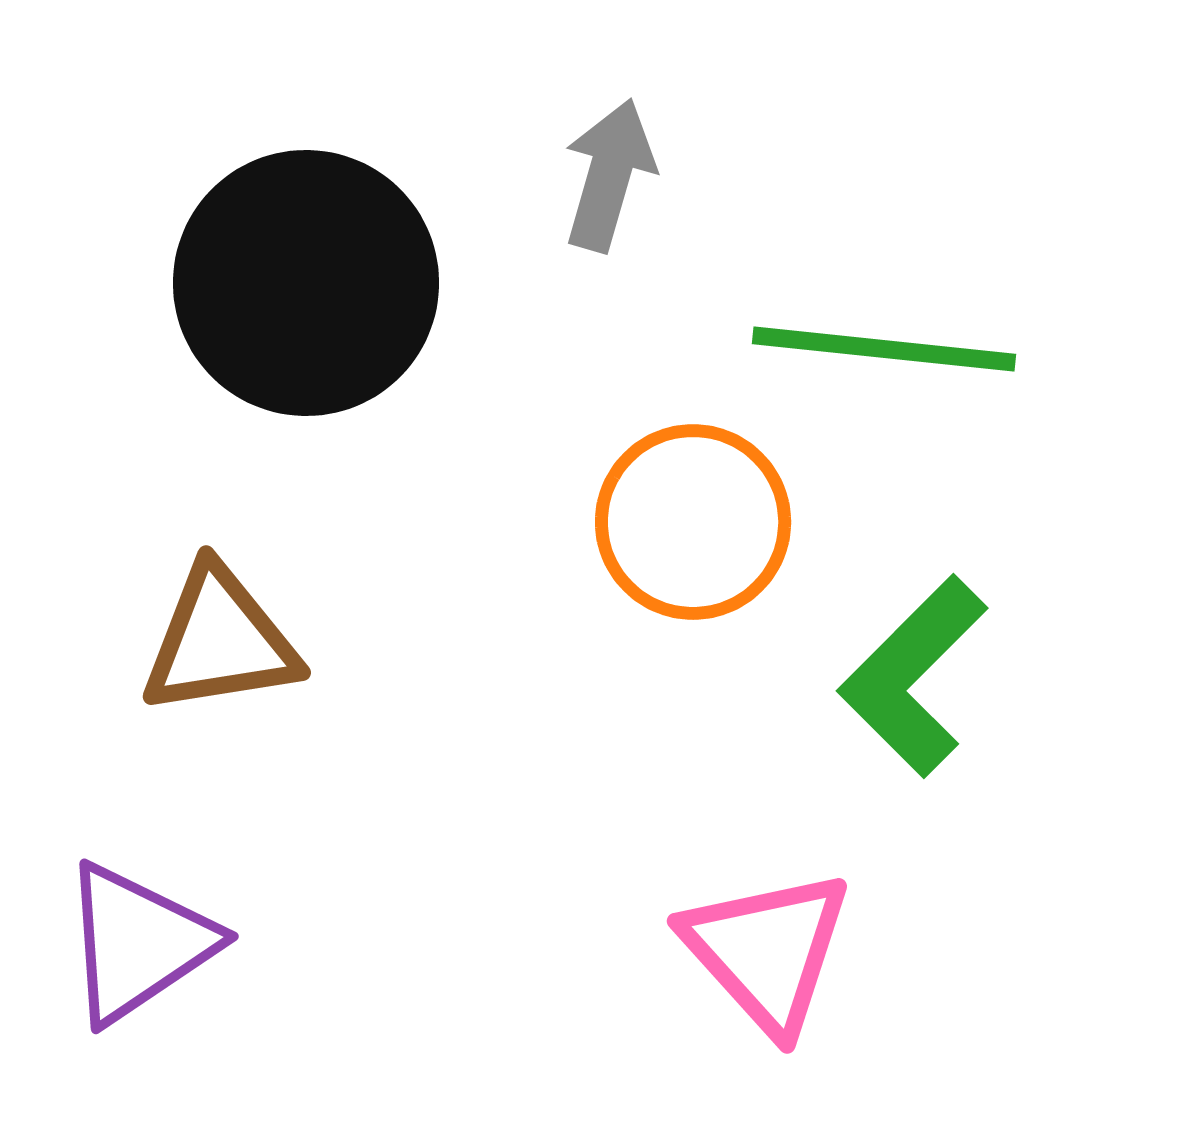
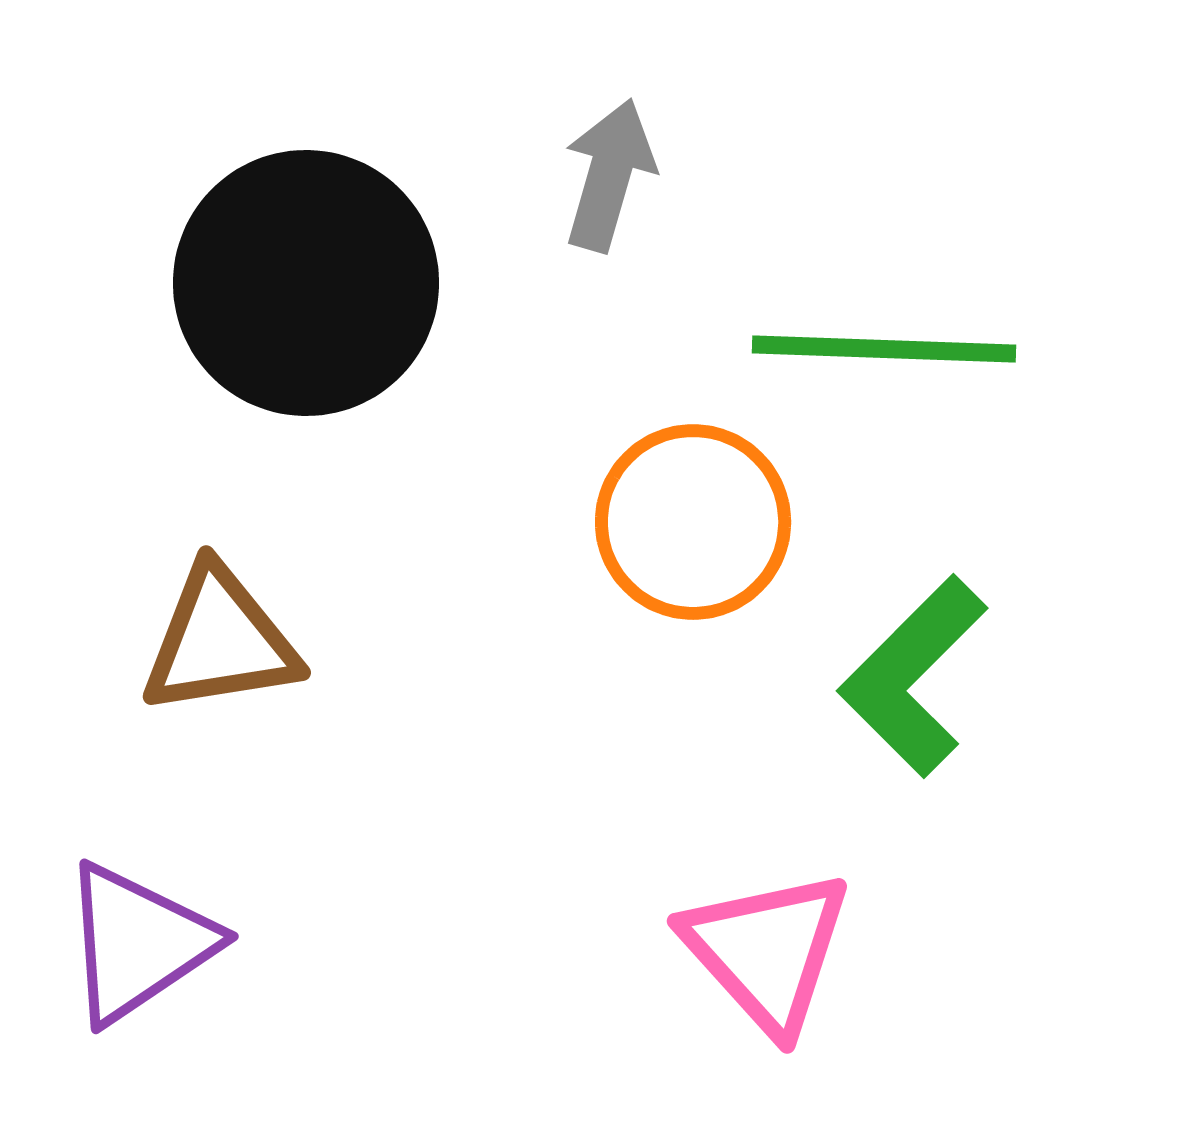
green line: rotated 4 degrees counterclockwise
